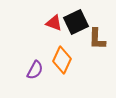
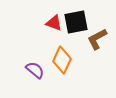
black square: rotated 15 degrees clockwise
brown L-shape: rotated 60 degrees clockwise
purple semicircle: rotated 78 degrees counterclockwise
